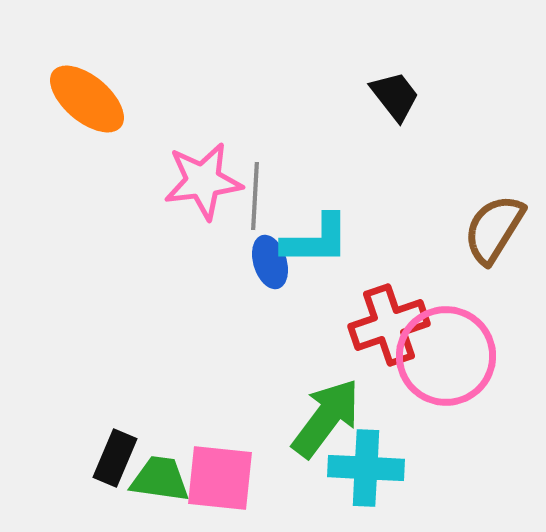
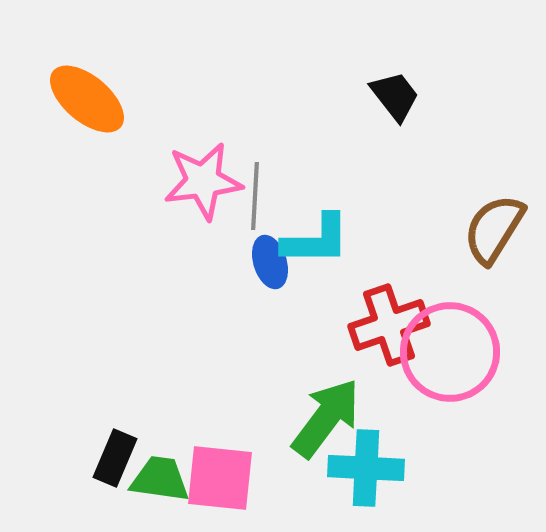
pink circle: moved 4 px right, 4 px up
